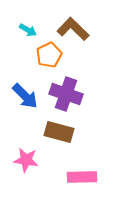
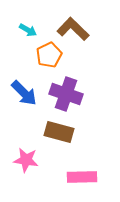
blue arrow: moved 1 px left, 3 px up
